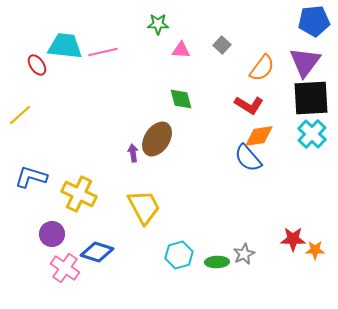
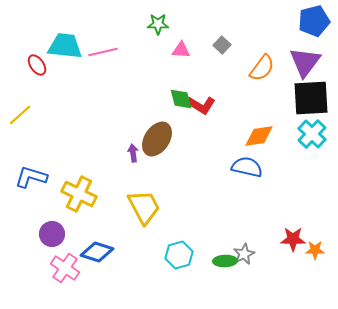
blue pentagon: rotated 8 degrees counterclockwise
red L-shape: moved 48 px left
blue semicircle: moved 1 px left, 9 px down; rotated 144 degrees clockwise
green ellipse: moved 8 px right, 1 px up
